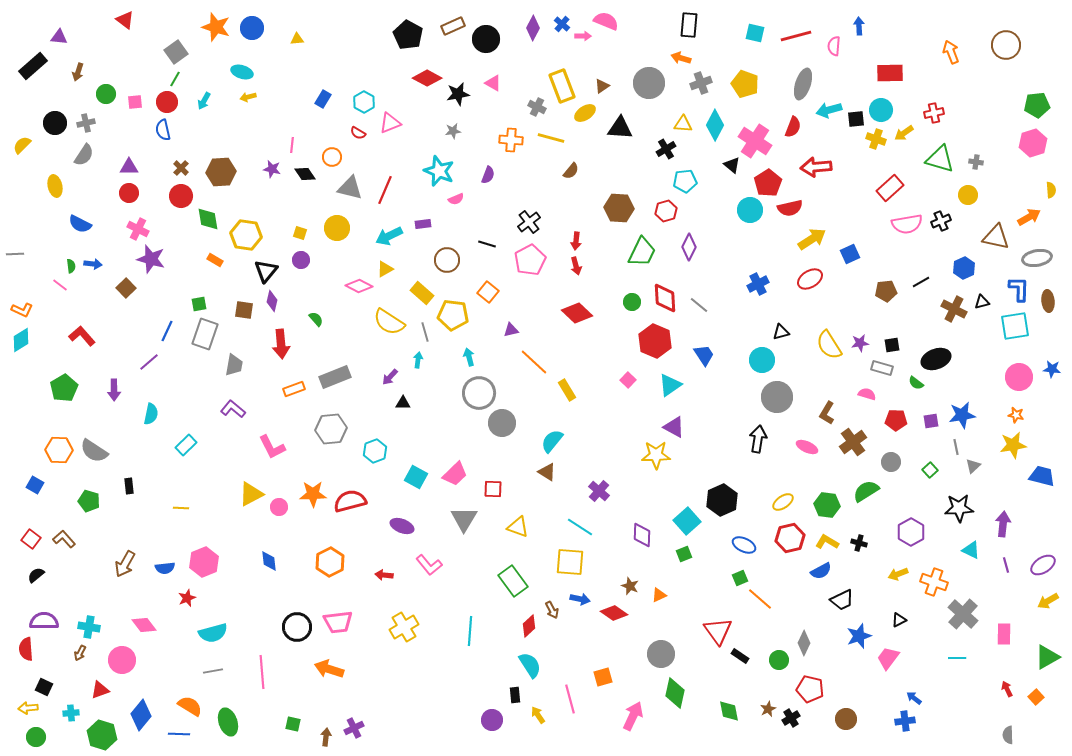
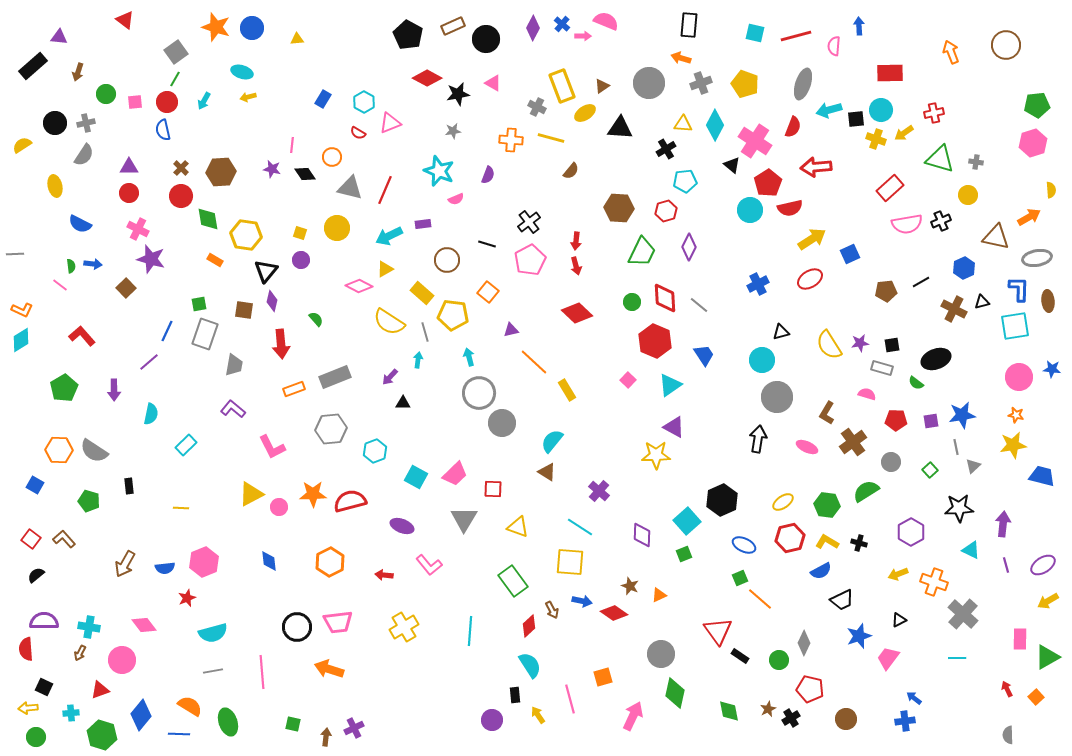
yellow semicircle at (22, 145): rotated 12 degrees clockwise
blue arrow at (580, 599): moved 2 px right, 2 px down
pink rectangle at (1004, 634): moved 16 px right, 5 px down
